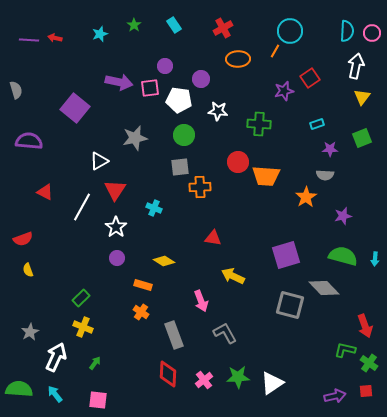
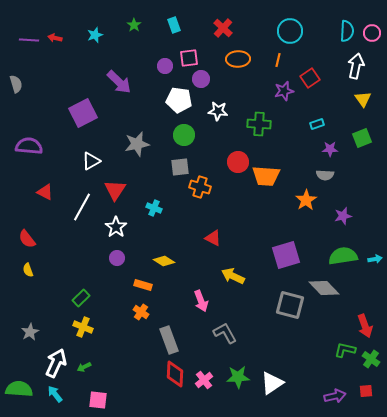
cyan rectangle at (174, 25): rotated 14 degrees clockwise
red cross at (223, 28): rotated 18 degrees counterclockwise
cyan star at (100, 34): moved 5 px left, 1 px down
orange line at (275, 51): moved 3 px right, 9 px down; rotated 16 degrees counterclockwise
purple arrow at (119, 82): rotated 32 degrees clockwise
pink square at (150, 88): moved 39 px right, 30 px up
gray semicircle at (16, 90): moved 6 px up
yellow triangle at (362, 97): moved 1 px right, 2 px down; rotated 12 degrees counterclockwise
purple square at (75, 108): moved 8 px right, 5 px down; rotated 24 degrees clockwise
gray star at (135, 138): moved 2 px right, 6 px down
purple semicircle at (29, 141): moved 5 px down
white triangle at (99, 161): moved 8 px left
orange cross at (200, 187): rotated 20 degrees clockwise
orange star at (306, 197): moved 3 px down
red triangle at (213, 238): rotated 18 degrees clockwise
red semicircle at (23, 239): moved 4 px right; rotated 72 degrees clockwise
green semicircle at (343, 256): rotated 24 degrees counterclockwise
cyan arrow at (375, 259): rotated 104 degrees counterclockwise
gray rectangle at (174, 335): moved 5 px left, 5 px down
white arrow at (56, 357): moved 6 px down
green arrow at (95, 363): moved 11 px left, 4 px down; rotated 152 degrees counterclockwise
green cross at (369, 363): moved 2 px right, 4 px up
red diamond at (168, 374): moved 7 px right
